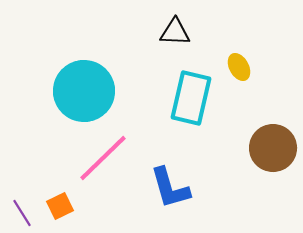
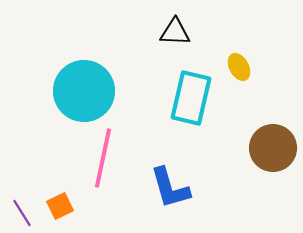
pink line: rotated 34 degrees counterclockwise
